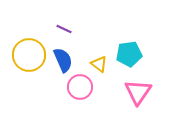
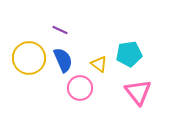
purple line: moved 4 px left, 1 px down
yellow circle: moved 3 px down
pink circle: moved 1 px down
pink triangle: rotated 12 degrees counterclockwise
